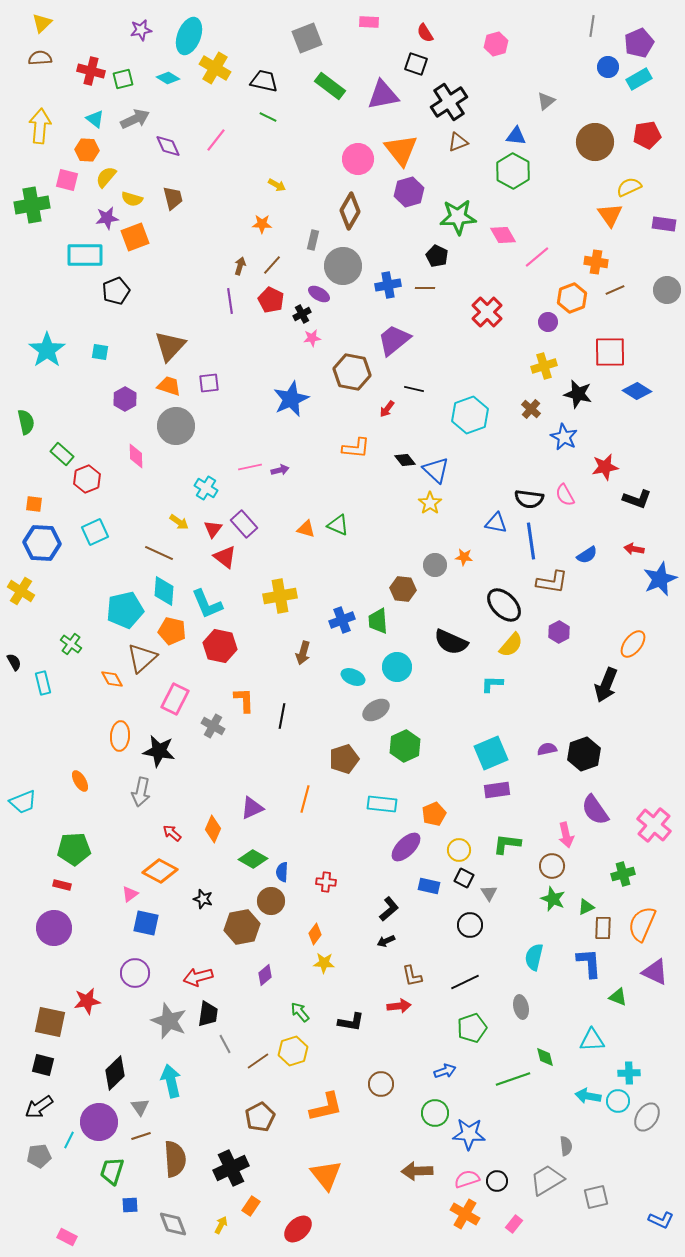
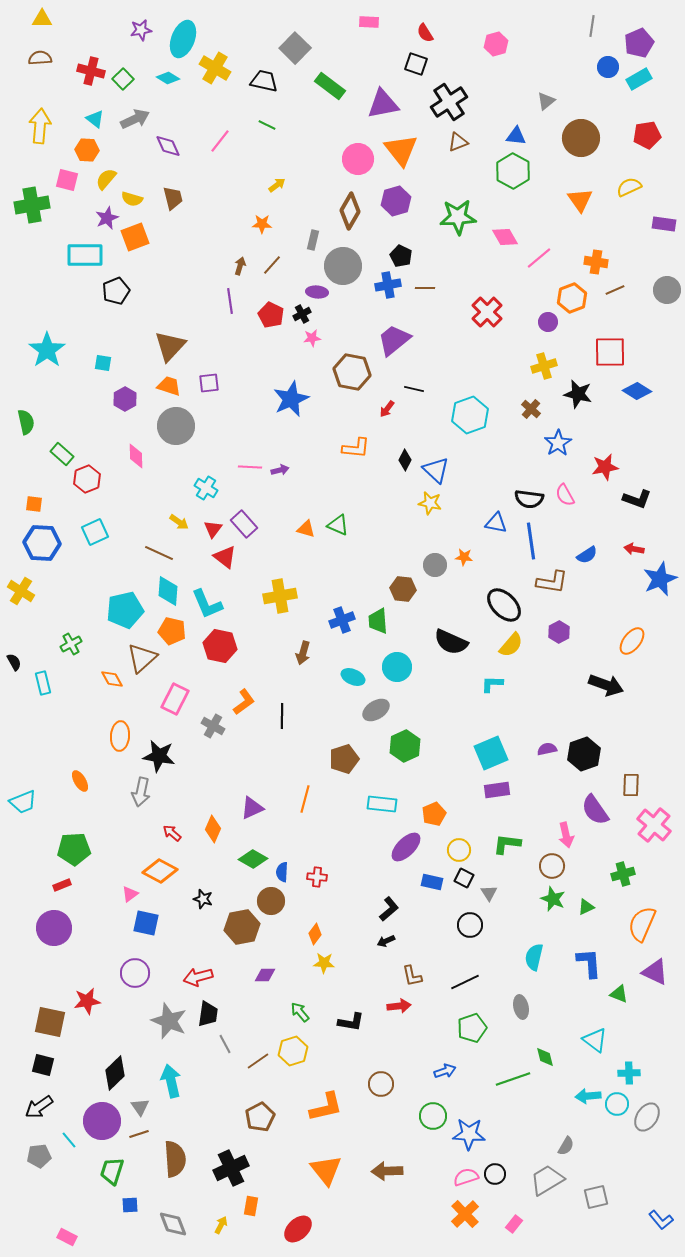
yellow triangle at (42, 23): moved 4 px up; rotated 45 degrees clockwise
cyan ellipse at (189, 36): moved 6 px left, 3 px down
gray square at (307, 38): moved 12 px left, 10 px down; rotated 24 degrees counterclockwise
green square at (123, 79): rotated 30 degrees counterclockwise
purple triangle at (383, 95): moved 9 px down
green line at (268, 117): moved 1 px left, 8 px down
pink line at (216, 140): moved 4 px right, 1 px down
brown circle at (595, 142): moved 14 px left, 4 px up
yellow semicircle at (106, 177): moved 2 px down
yellow arrow at (277, 185): rotated 66 degrees counterclockwise
purple hexagon at (409, 192): moved 13 px left, 9 px down
orange triangle at (610, 215): moved 30 px left, 15 px up
purple star at (107, 218): rotated 15 degrees counterclockwise
pink diamond at (503, 235): moved 2 px right, 2 px down
black pentagon at (437, 256): moved 36 px left
pink line at (537, 257): moved 2 px right, 1 px down
purple ellipse at (319, 294): moved 2 px left, 2 px up; rotated 25 degrees counterclockwise
red pentagon at (271, 300): moved 15 px down
cyan square at (100, 352): moved 3 px right, 11 px down
blue star at (564, 437): moved 6 px left, 6 px down; rotated 12 degrees clockwise
black diamond at (405, 460): rotated 65 degrees clockwise
pink line at (250, 467): rotated 15 degrees clockwise
yellow star at (430, 503): rotated 25 degrees counterclockwise
cyan diamond at (164, 591): moved 4 px right
green cross at (71, 644): rotated 25 degrees clockwise
orange ellipse at (633, 644): moved 1 px left, 3 px up
black arrow at (606, 685): rotated 92 degrees counterclockwise
orange L-shape at (244, 700): moved 2 px down; rotated 56 degrees clockwise
black line at (282, 716): rotated 10 degrees counterclockwise
black star at (159, 751): moved 5 px down
red cross at (326, 882): moved 9 px left, 5 px up
red rectangle at (62, 885): rotated 36 degrees counterclockwise
blue rectangle at (429, 886): moved 3 px right, 4 px up
brown rectangle at (603, 928): moved 28 px right, 143 px up
purple diamond at (265, 975): rotated 40 degrees clockwise
green triangle at (618, 997): moved 1 px right, 3 px up
cyan triangle at (592, 1040): moved 3 px right; rotated 40 degrees clockwise
cyan arrow at (588, 1096): rotated 15 degrees counterclockwise
cyan circle at (618, 1101): moved 1 px left, 3 px down
green circle at (435, 1113): moved 2 px left, 3 px down
purple circle at (99, 1122): moved 3 px right, 1 px up
brown line at (141, 1136): moved 2 px left, 2 px up
cyan line at (69, 1140): rotated 66 degrees counterclockwise
gray semicircle at (566, 1146): rotated 36 degrees clockwise
brown arrow at (417, 1171): moved 30 px left
orange triangle at (326, 1175): moved 5 px up
pink semicircle at (467, 1179): moved 1 px left, 2 px up
black circle at (497, 1181): moved 2 px left, 7 px up
orange rectangle at (251, 1206): rotated 24 degrees counterclockwise
orange cross at (465, 1214): rotated 16 degrees clockwise
blue L-shape at (661, 1220): rotated 25 degrees clockwise
